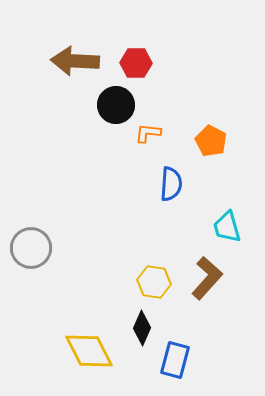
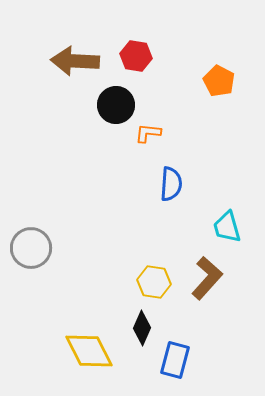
red hexagon: moved 7 px up; rotated 8 degrees clockwise
orange pentagon: moved 8 px right, 60 px up
